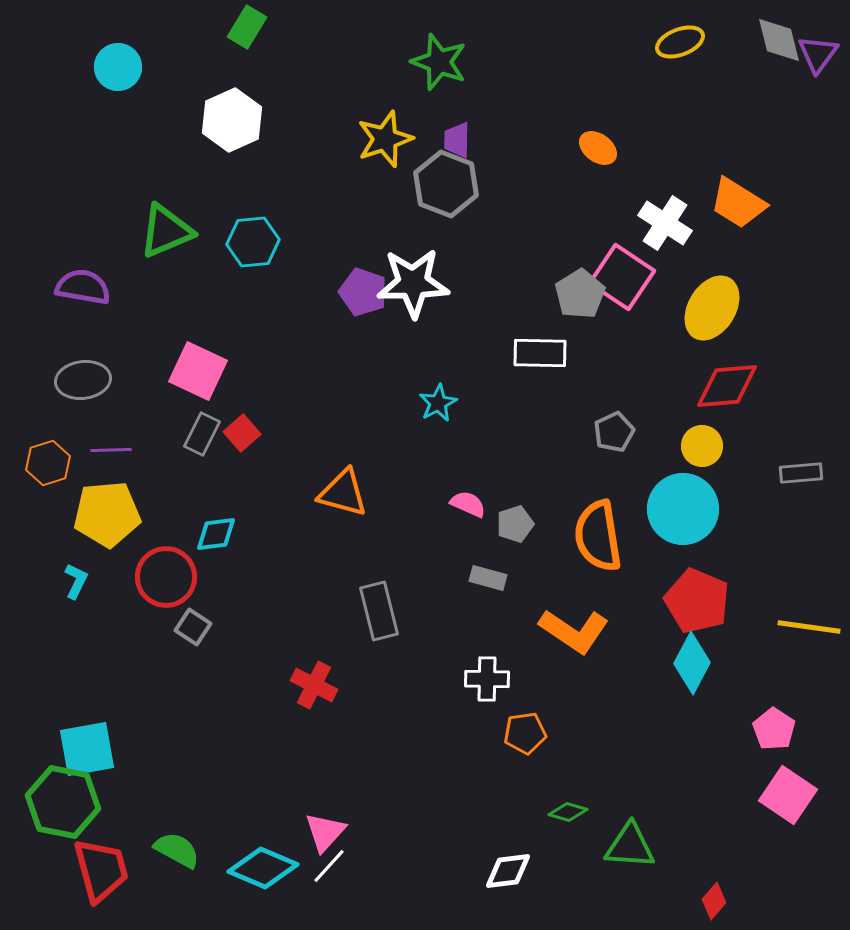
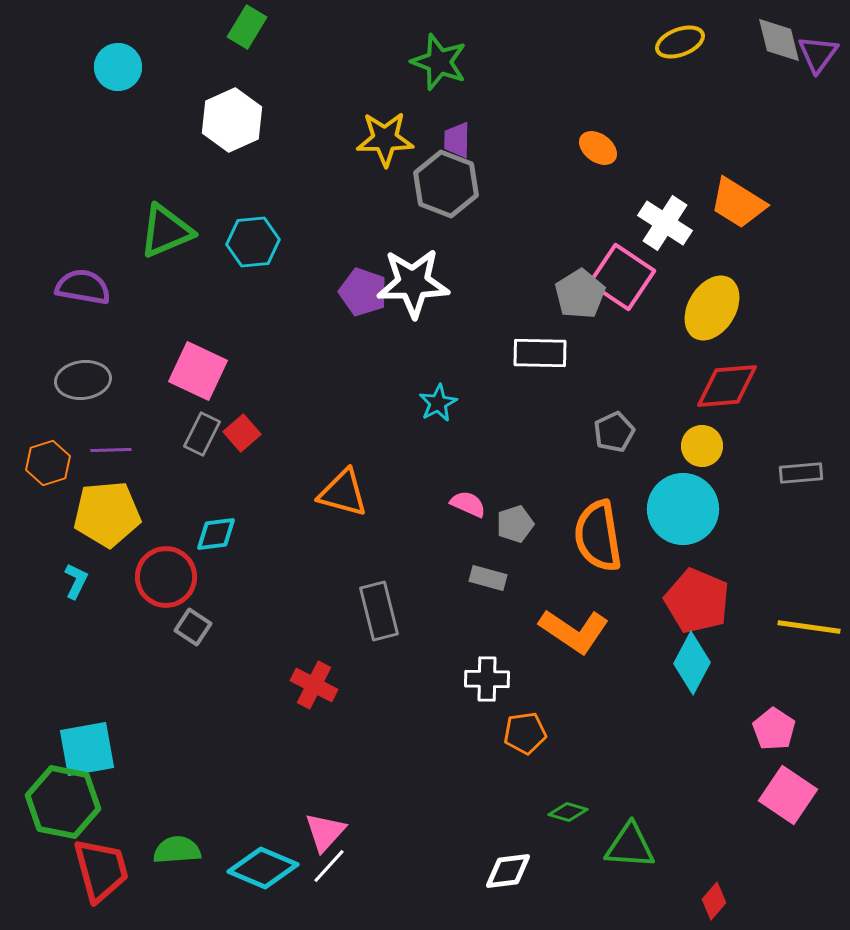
yellow star at (385, 139): rotated 18 degrees clockwise
green semicircle at (177, 850): rotated 33 degrees counterclockwise
